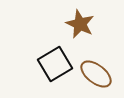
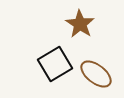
brown star: rotated 8 degrees clockwise
